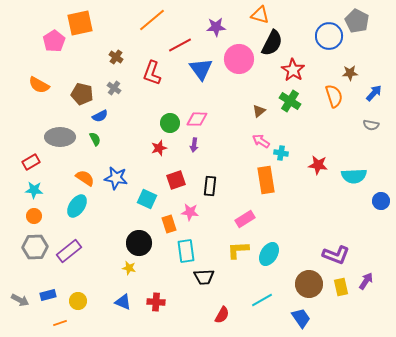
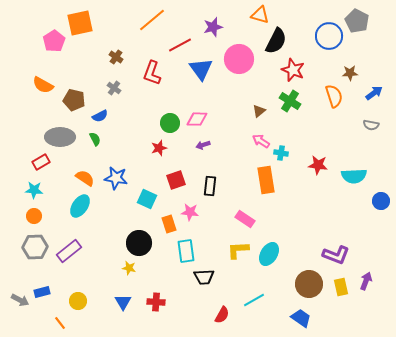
purple star at (216, 27): moved 3 px left; rotated 12 degrees counterclockwise
black semicircle at (272, 43): moved 4 px right, 2 px up
red star at (293, 70): rotated 10 degrees counterclockwise
orange semicircle at (39, 85): moved 4 px right
blue arrow at (374, 93): rotated 12 degrees clockwise
brown pentagon at (82, 94): moved 8 px left, 6 px down
purple arrow at (194, 145): moved 9 px right; rotated 64 degrees clockwise
red rectangle at (31, 162): moved 10 px right
cyan ellipse at (77, 206): moved 3 px right
pink rectangle at (245, 219): rotated 66 degrees clockwise
purple arrow at (366, 281): rotated 12 degrees counterclockwise
blue rectangle at (48, 295): moved 6 px left, 3 px up
cyan line at (262, 300): moved 8 px left
blue triangle at (123, 302): rotated 36 degrees clockwise
blue trapezoid at (301, 318): rotated 20 degrees counterclockwise
orange line at (60, 323): rotated 72 degrees clockwise
